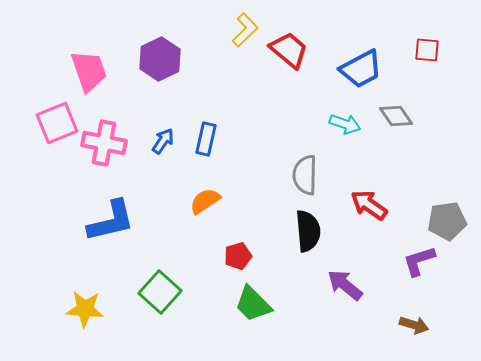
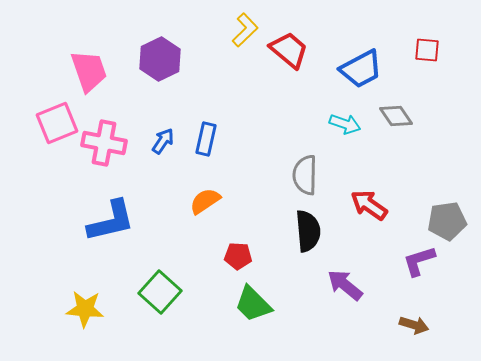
red pentagon: rotated 20 degrees clockwise
